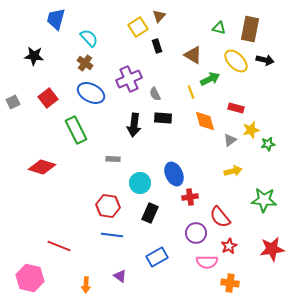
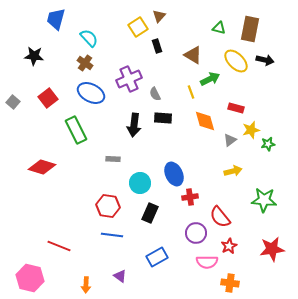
gray square at (13, 102): rotated 24 degrees counterclockwise
